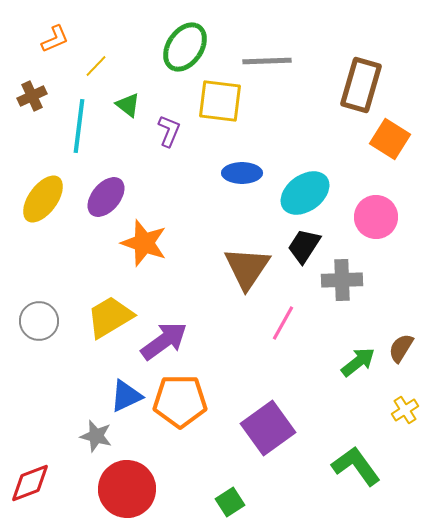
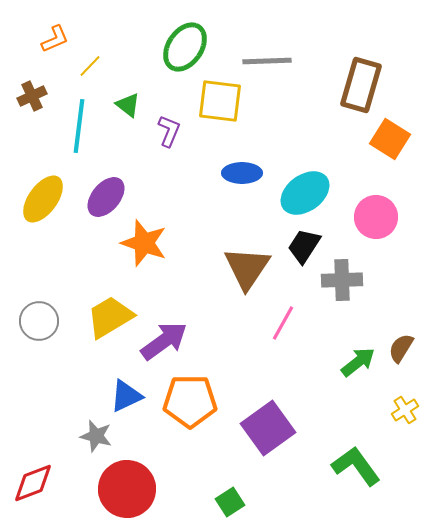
yellow line: moved 6 px left
orange pentagon: moved 10 px right
red diamond: moved 3 px right
